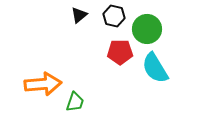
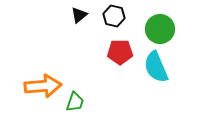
green circle: moved 13 px right
cyan semicircle: moved 1 px right, 1 px up; rotated 8 degrees clockwise
orange arrow: moved 2 px down
